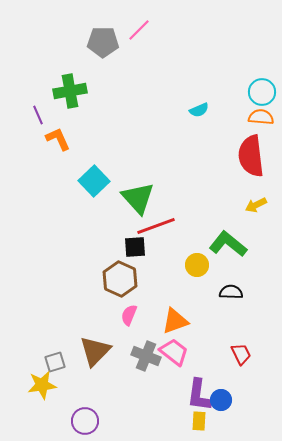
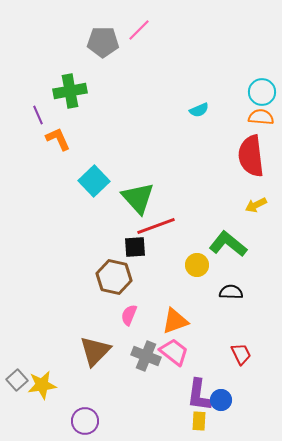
brown hexagon: moved 6 px left, 2 px up; rotated 12 degrees counterclockwise
gray square: moved 38 px left, 18 px down; rotated 25 degrees counterclockwise
